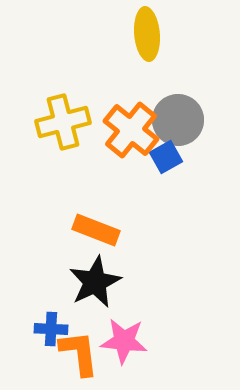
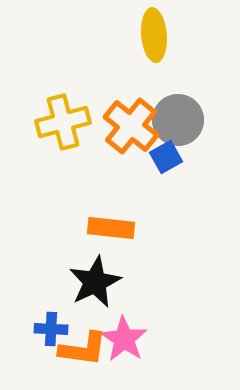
yellow ellipse: moved 7 px right, 1 px down
orange cross: moved 4 px up
orange rectangle: moved 15 px right, 2 px up; rotated 15 degrees counterclockwise
pink star: moved 2 px up; rotated 27 degrees clockwise
orange L-shape: moved 4 px right, 4 px up; rotated 105 degrees clockwise
